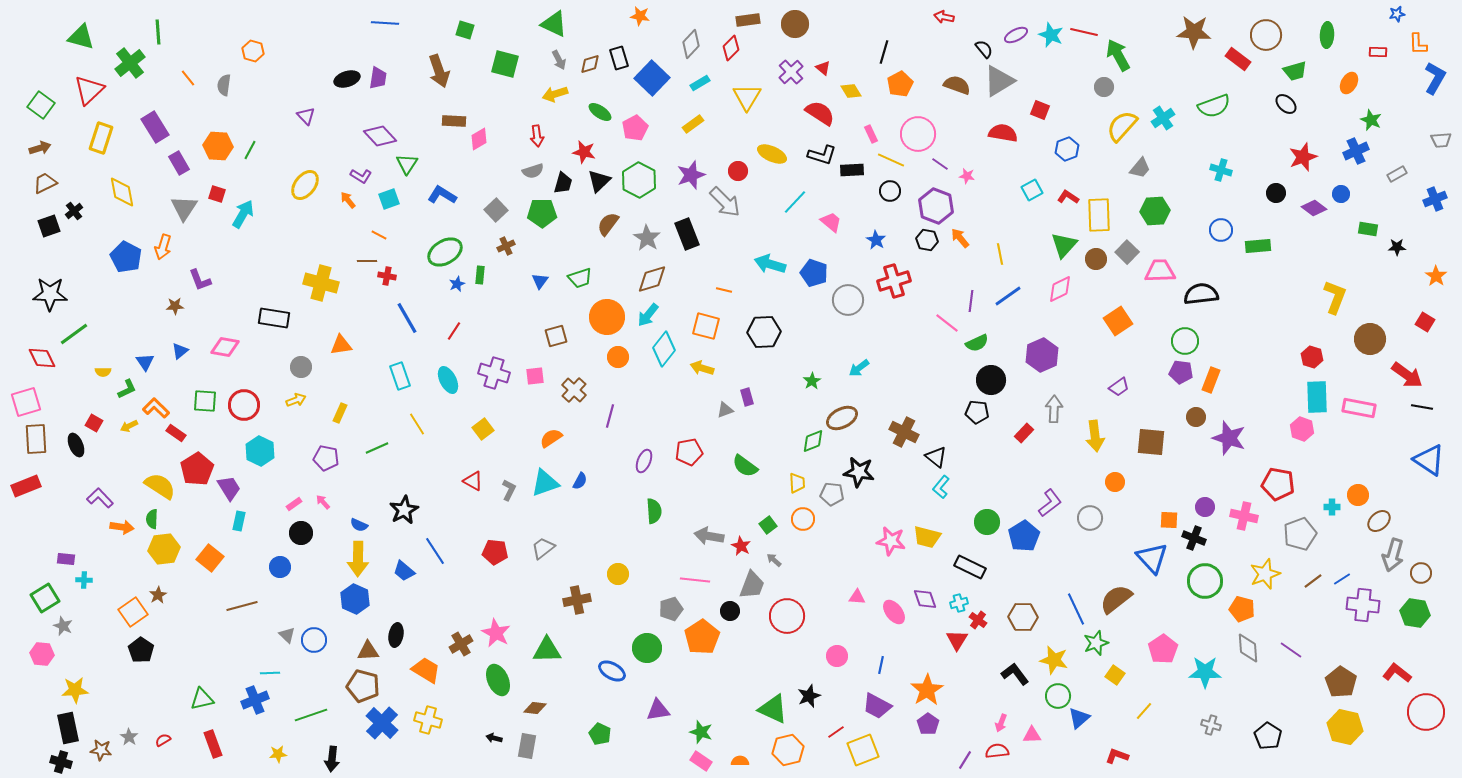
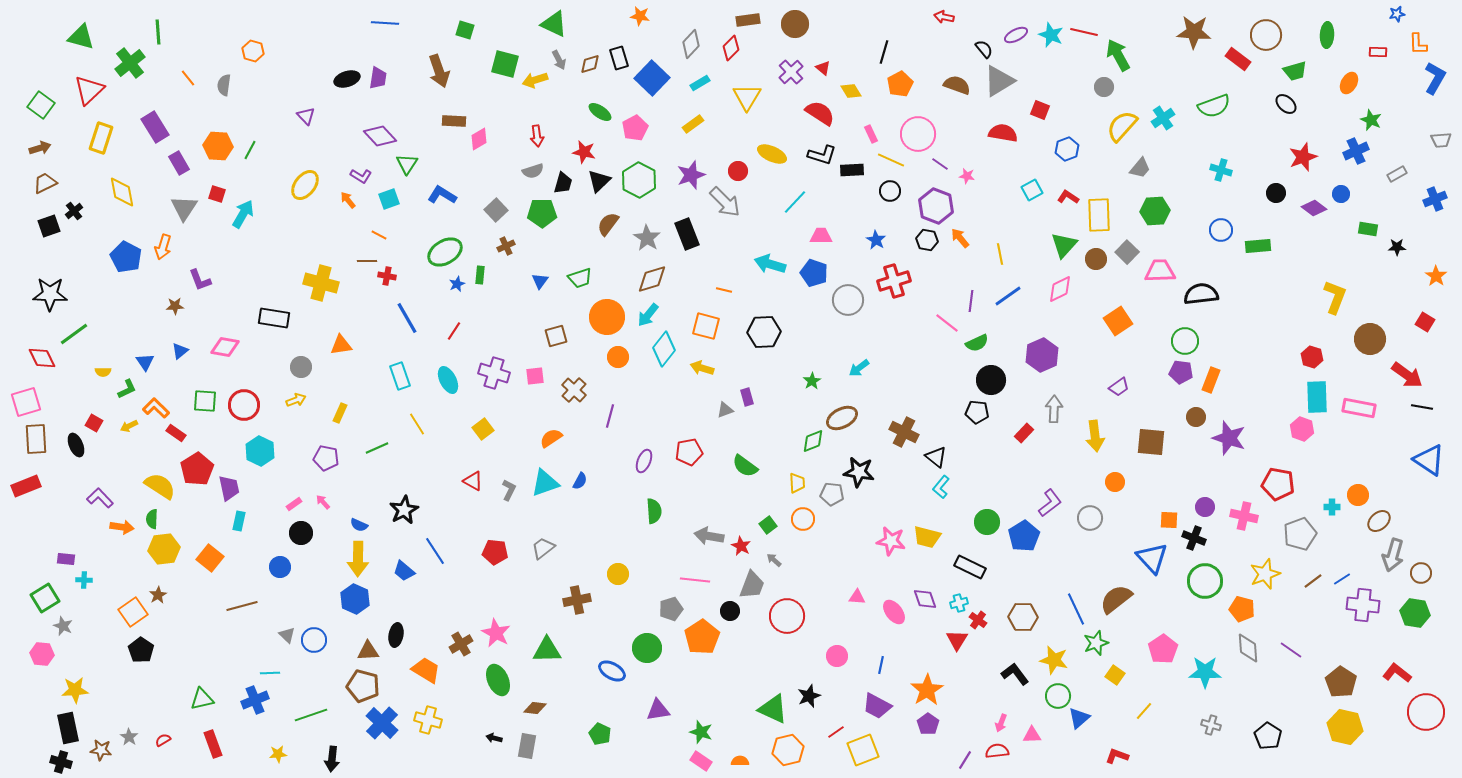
yellow arrow at (555, 94): moved 20 px left, 14 px up
pink trapezoid at (831, 222): moved 10 px left, 14 px down; rotated 40 degrees counterclockwise
purple trapezoid at (229, 488): rotated 20 degrees clockwise
